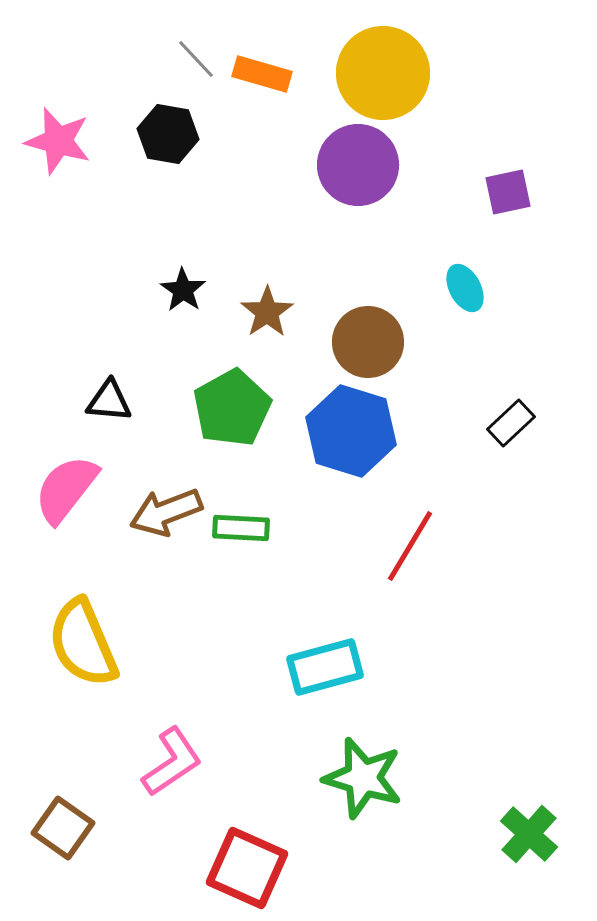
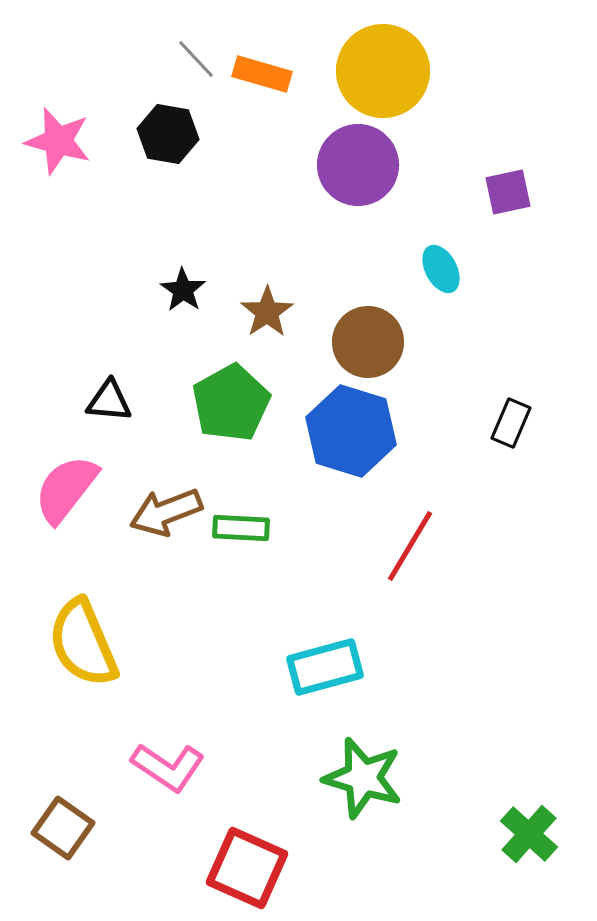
yellow circle: moved 2 px up
cyan ellipse: moved 24 px left, 19 px up
green pentagon: moved 1 px left, 5 px up
black rectangle: rotated 24 degrees counterclockwise
pink L-shape: moved 4 px left, 5 px down; rotated 68 degrees clockwise
